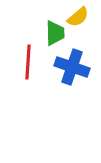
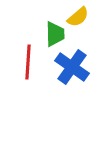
green trapezoid: moved 1 px down
blue cross: rotated 16 degrees clockwise
